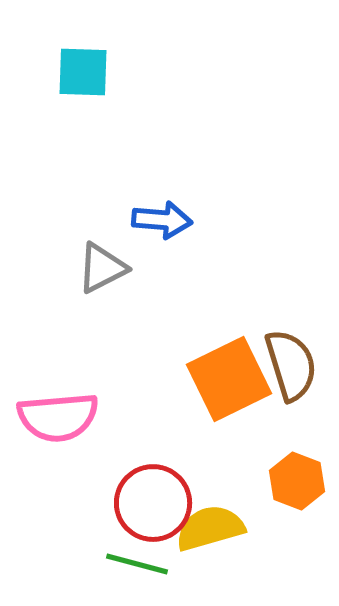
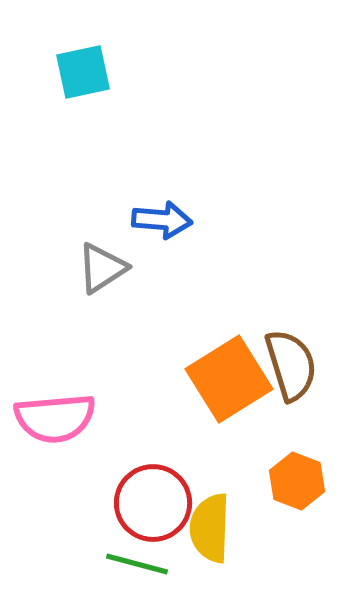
cyan square: rotated 14 degrees counterclockwise
gray triangle: rotated 6 degrees counterclockwise
orange square: rotated 6 degrees counterclockwise
pink semicircle: moved 3 px left, 1 px down
yellow semicircle: rotated 72 degrees counterclockwise
